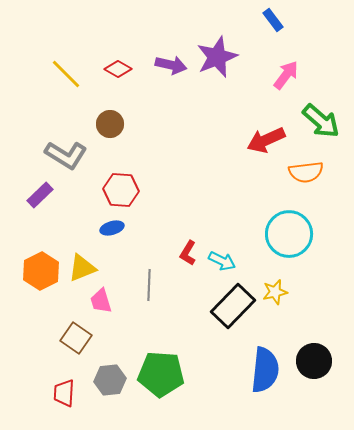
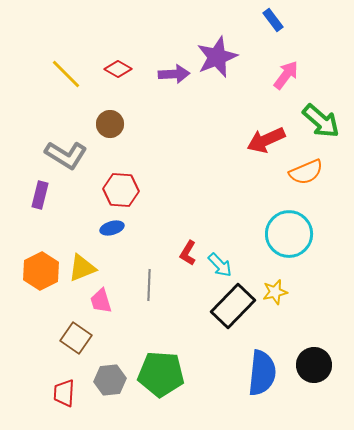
purple arrow: moved 3 px right, 9 px down; rotated 16 degrees counterclockwise
orange semicircle: rotated 16 degrees counterclockwise
purple rectangle: rotated 32 degrees counterclockwise
cyan arrow: moved 2 px left, 4 px down; rotated 20 degrees clockwise
black circle: moved 4 px down
blue semicircle: moved 3 px left, 3 px down
